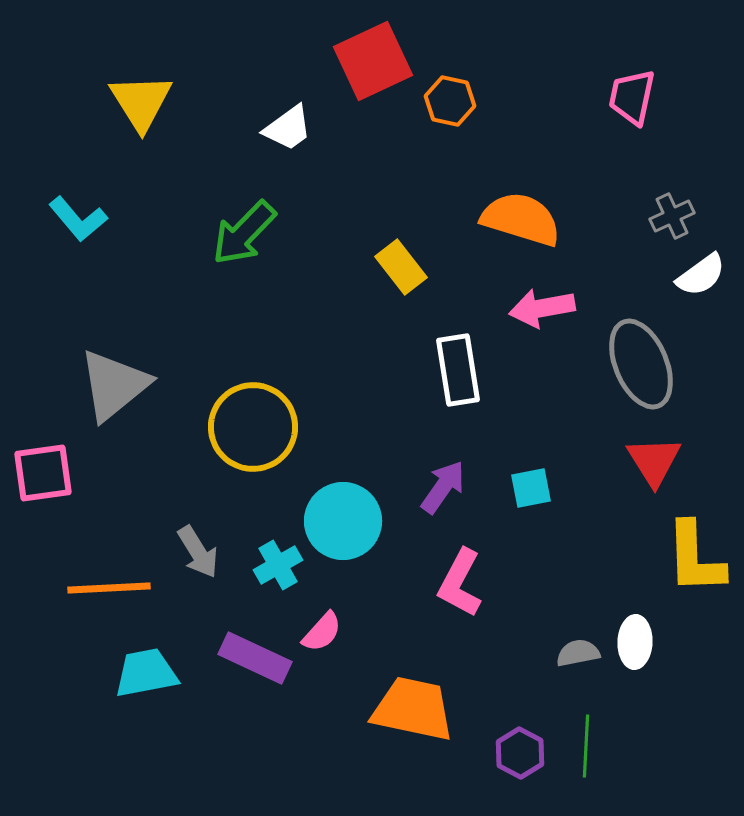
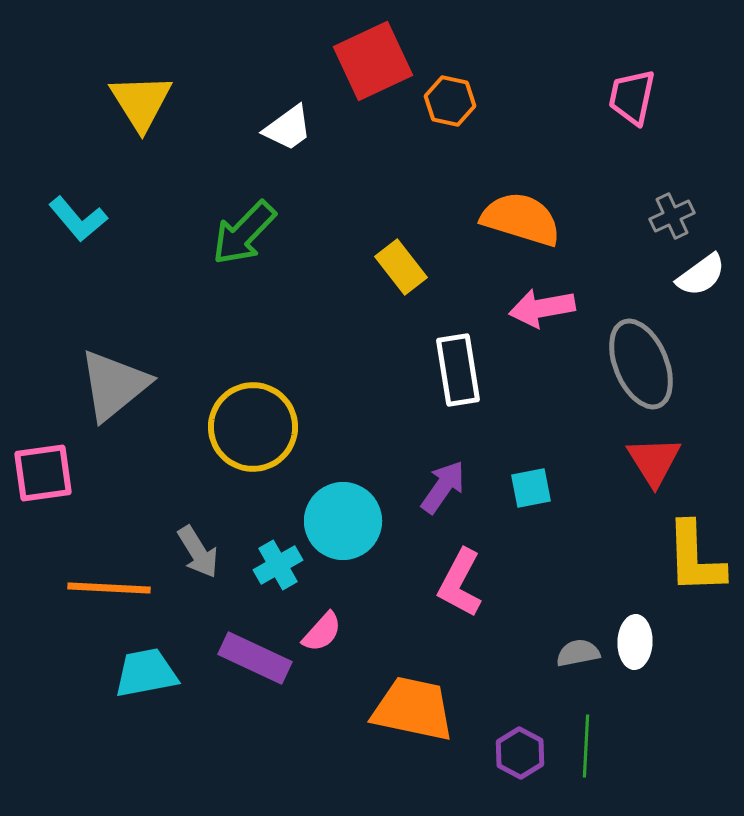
orange line: rotated 6 degrees clockwise
